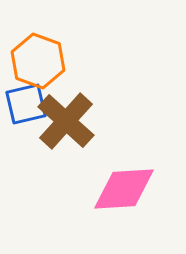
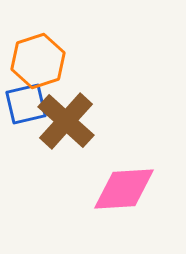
orange hexagon: rotated 22 degrees clockwise
